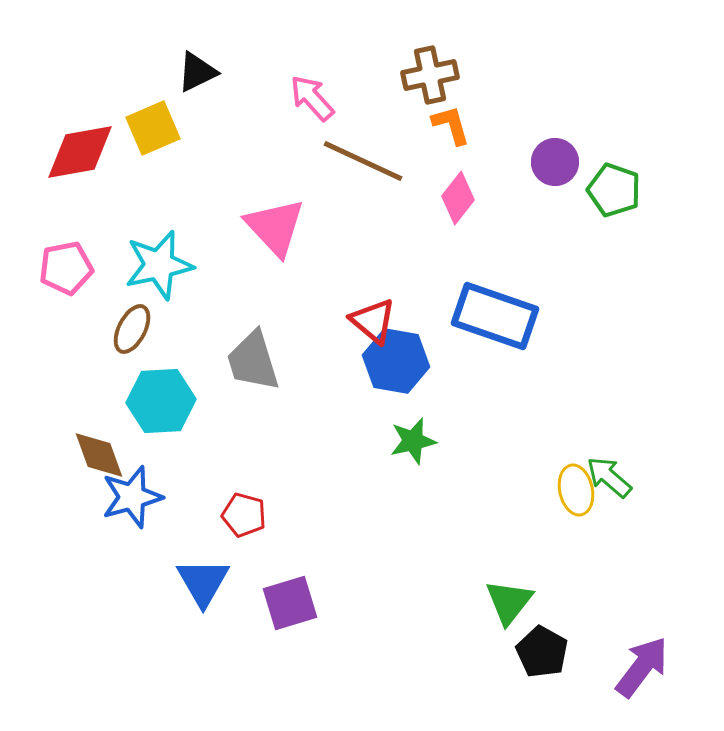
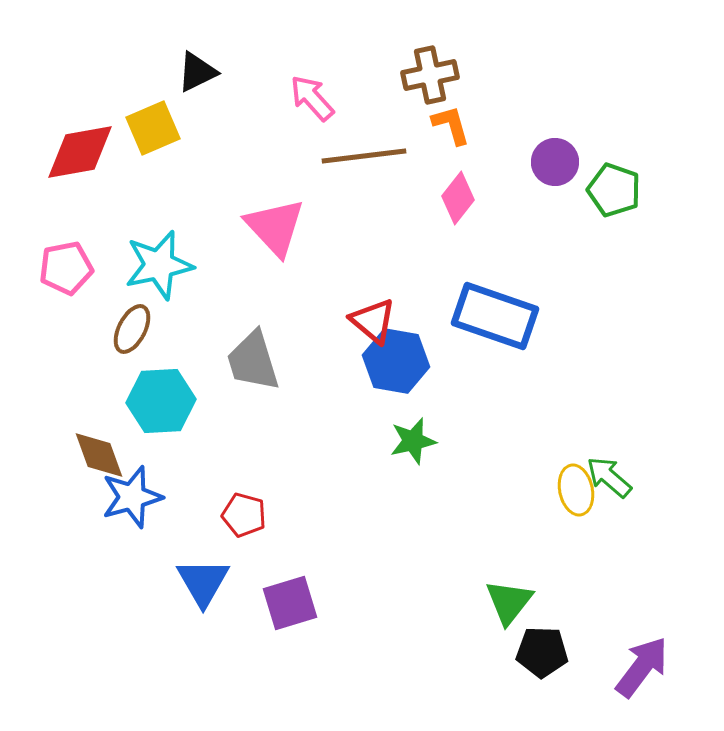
brown line: moved 1 px right, 5 px up; rotated 32 degrees counterclockwise
black pentagon: rotated 27 degrees counterclockwise
